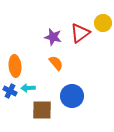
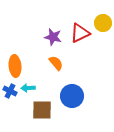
red triangle: rotated 10 degrees clockwise
